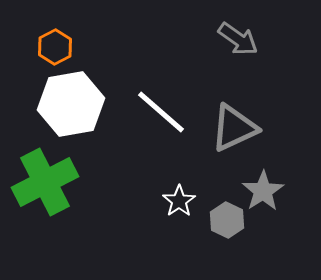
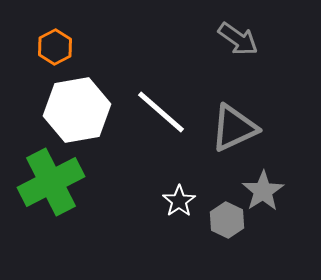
white hexagon: moved 6 px right, 6 px down
green cross: moved 6 px right
